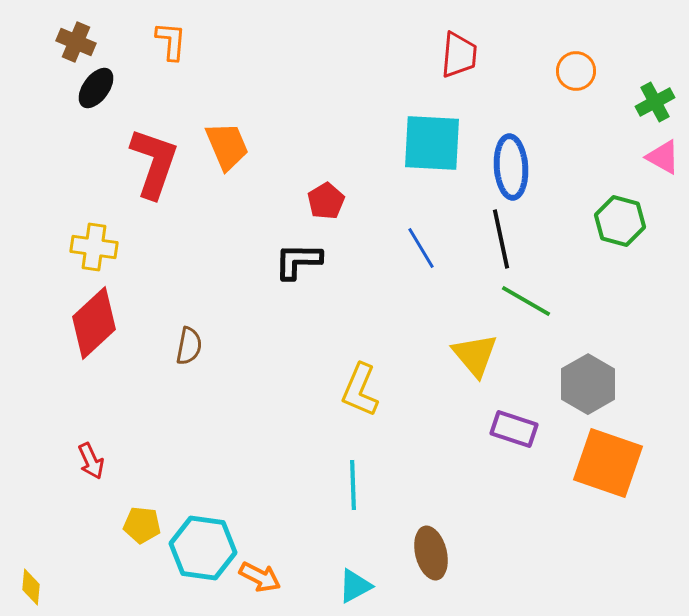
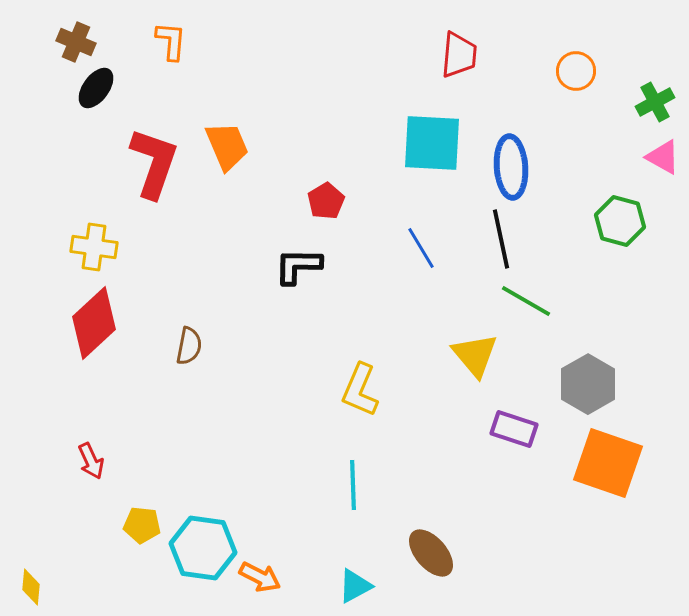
black L-shape: moved 5 px down
brown ellipse: rotated 27 degrees counterclockwise
